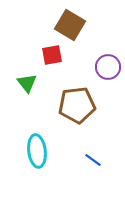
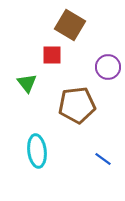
red square: rotated 10 degrees clockwise
blue line: moved 10 px right, 1 px up
